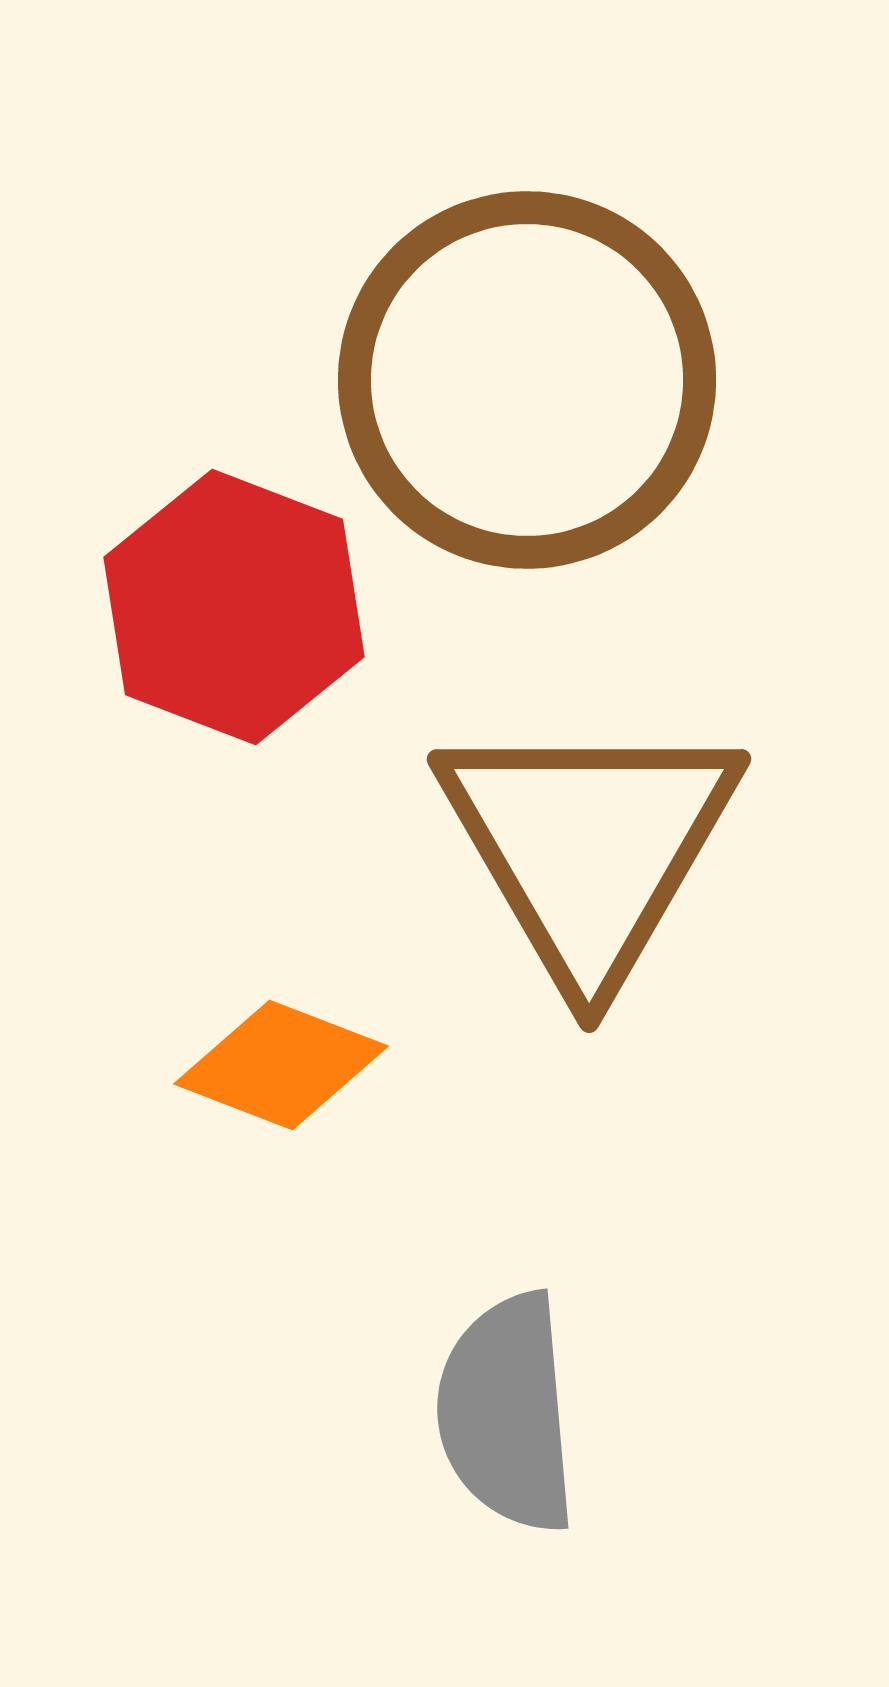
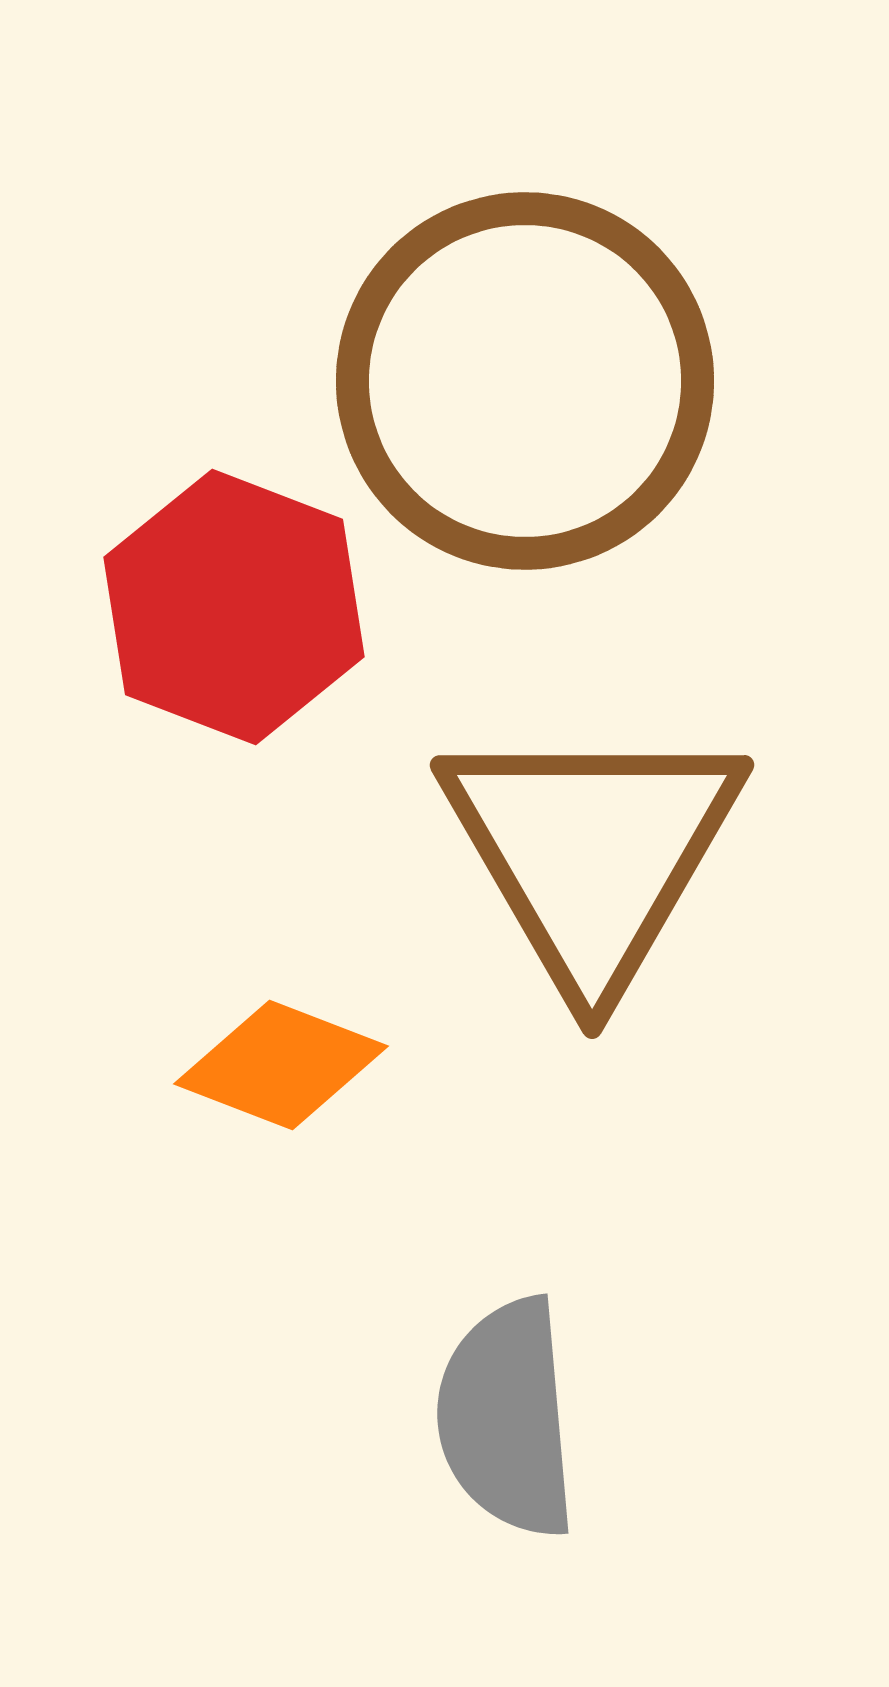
brown circle: moved 2 px left, 1 px down
brown triangle: moved 3 px right, 6 px down
gray semicircle: moved 5 px down
